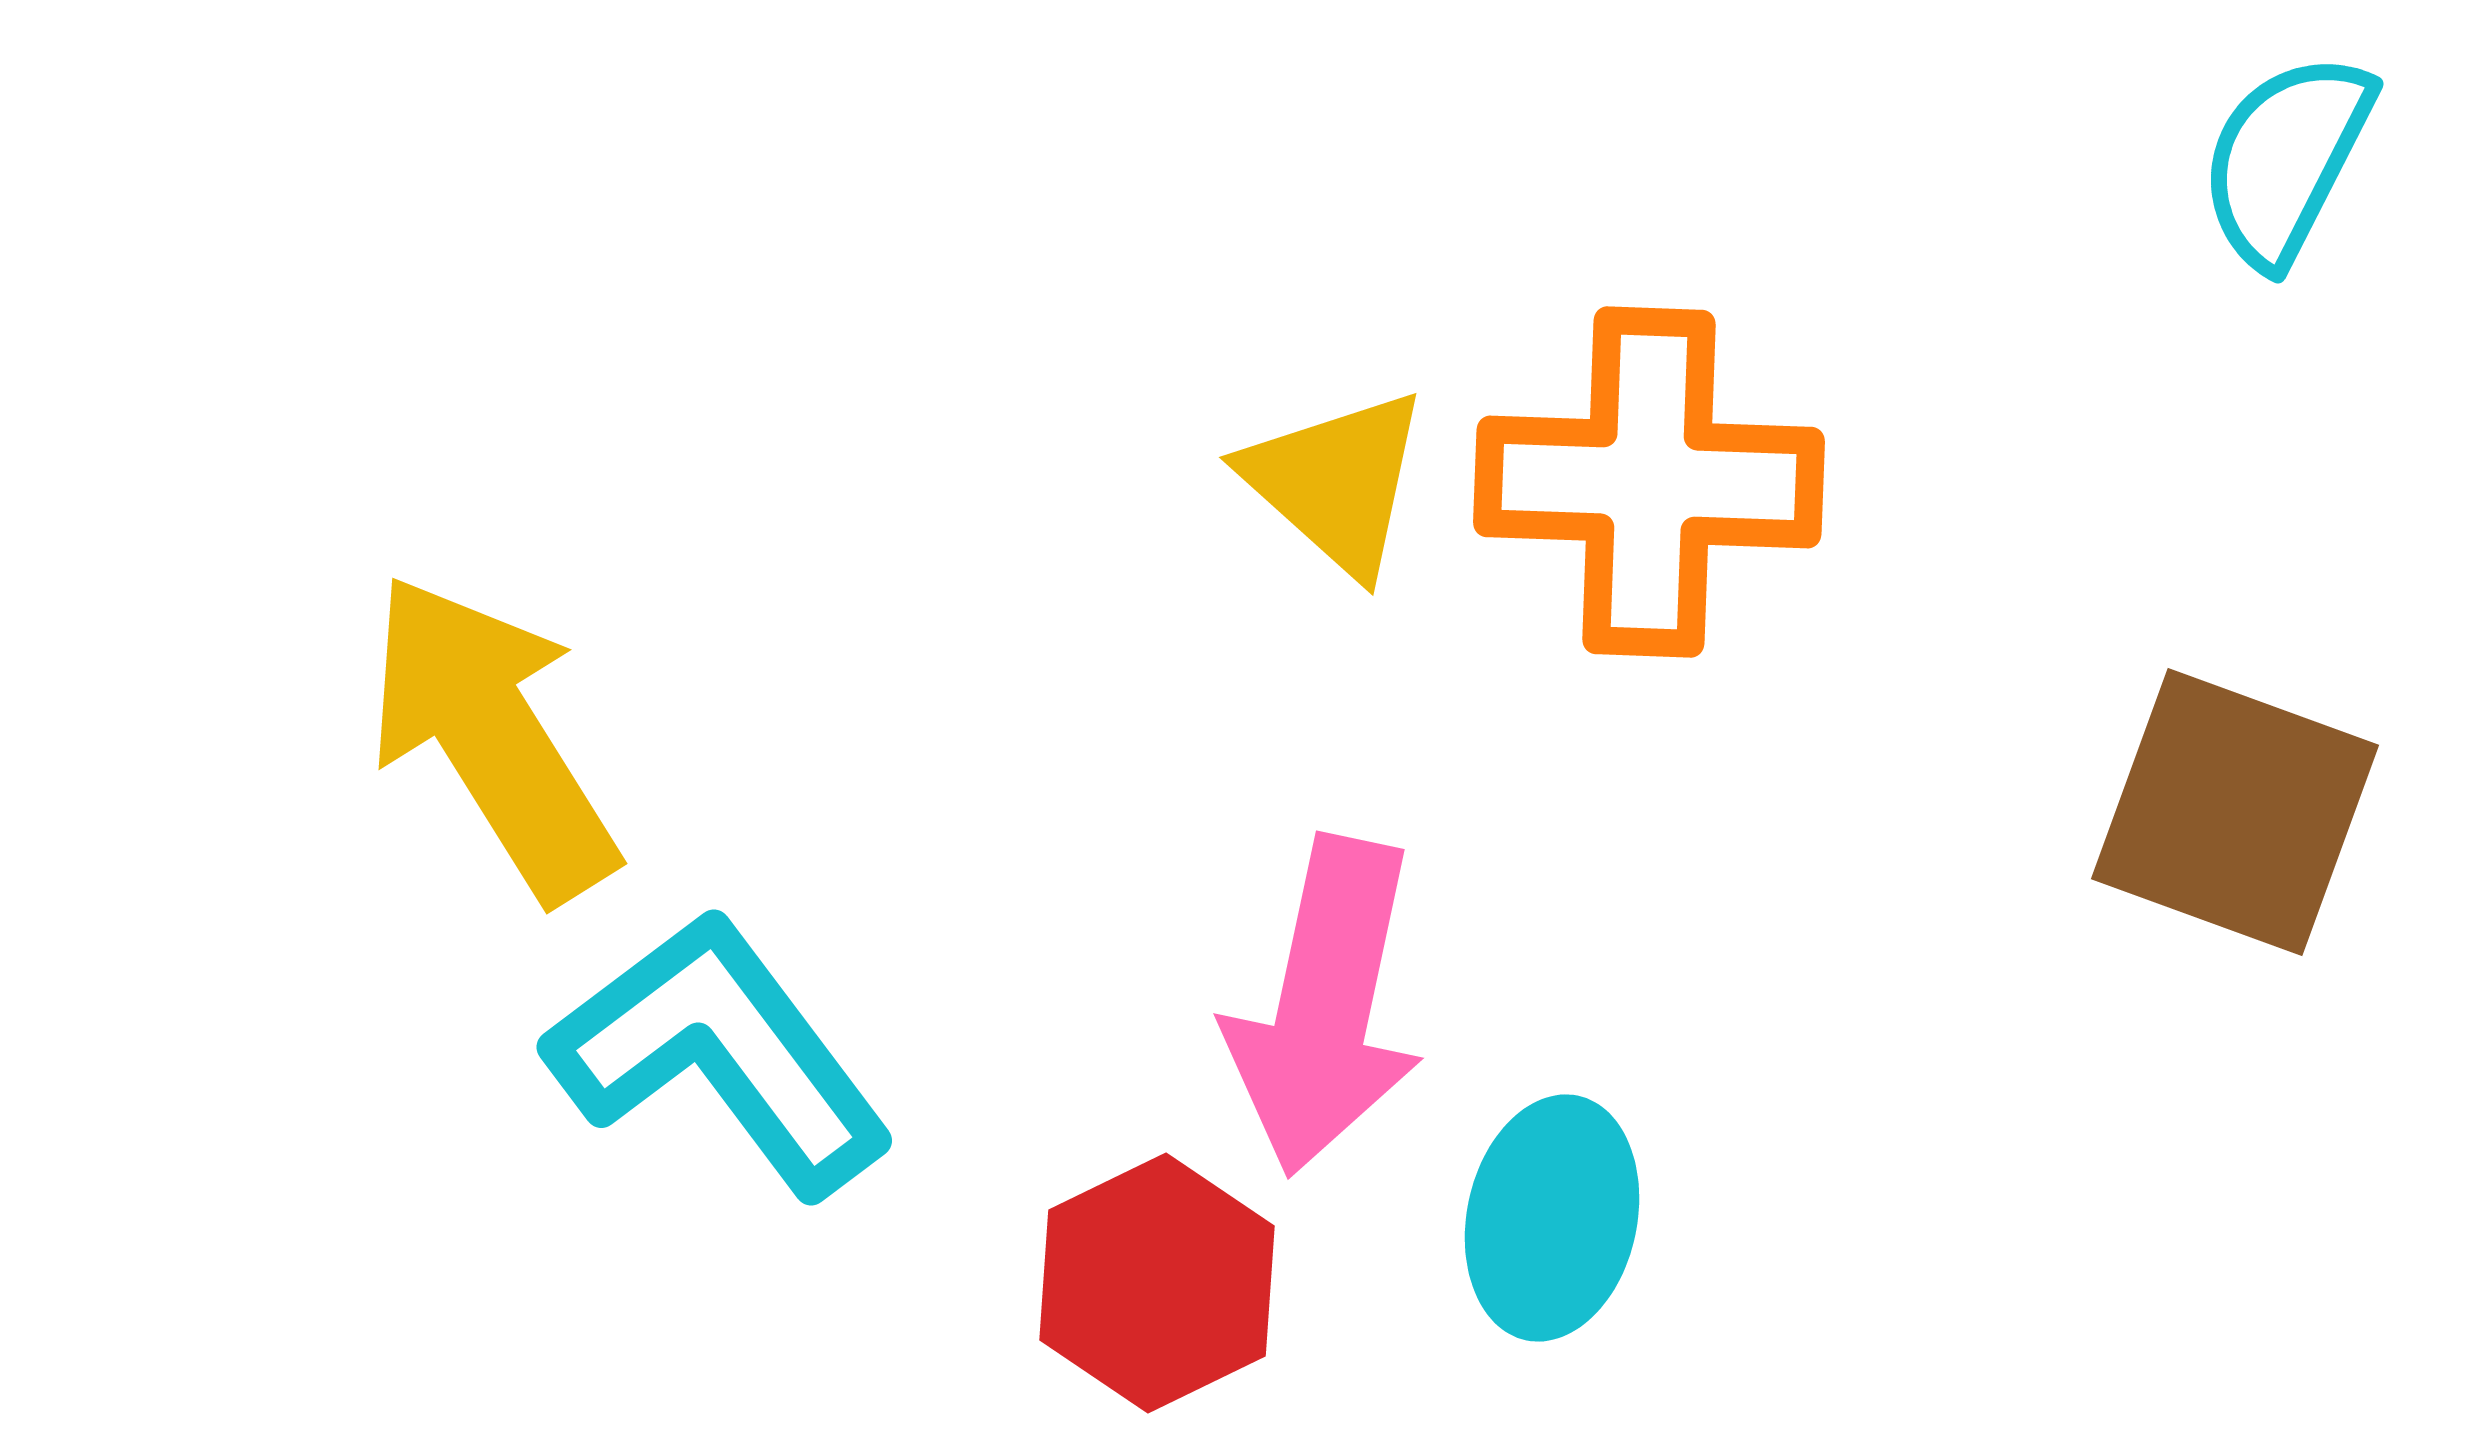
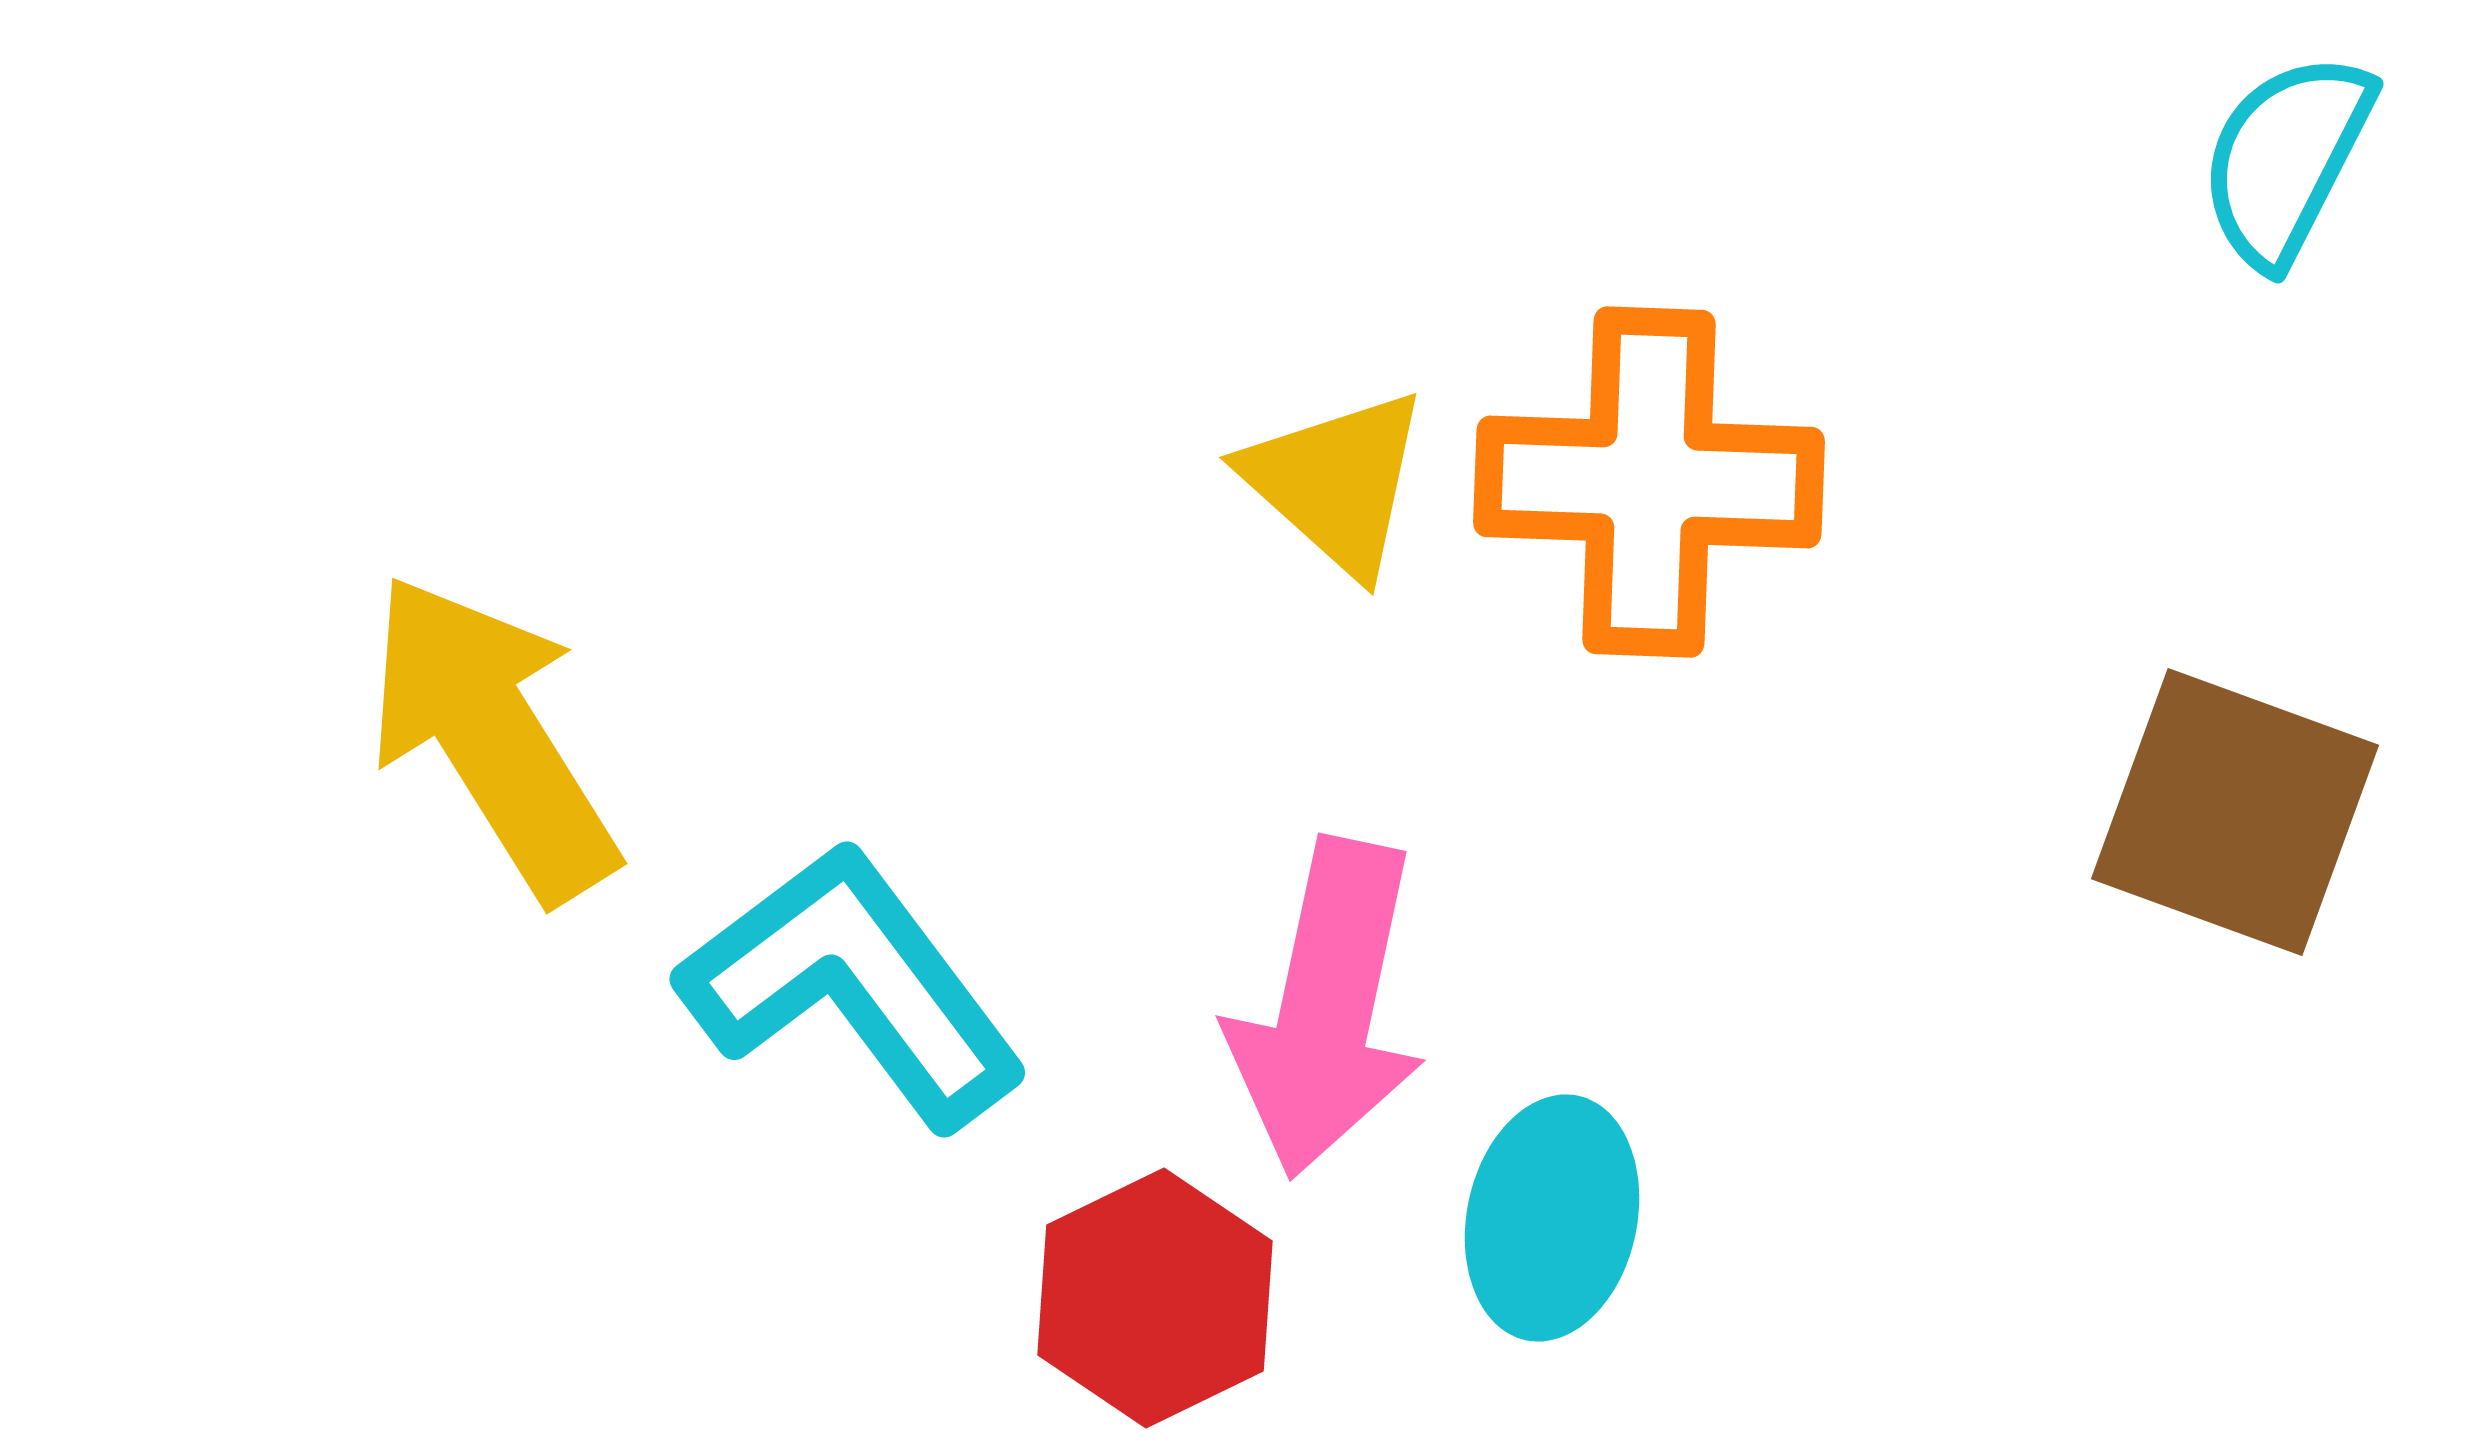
pink arrow: moved 2 px right, 2 px down
cyan L-shape: moved 133 px right, 68 px up
red hexagon: moved 2 px left, 15 px down
